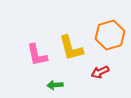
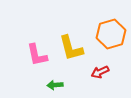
orange hexagon: moved 1 px right, 1 px up
